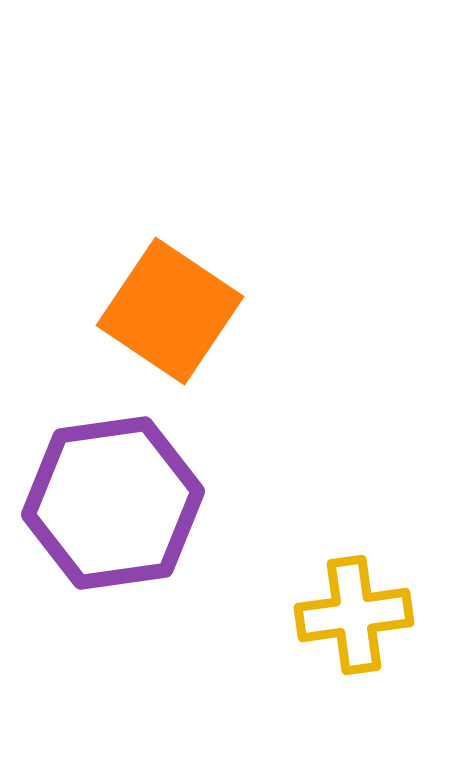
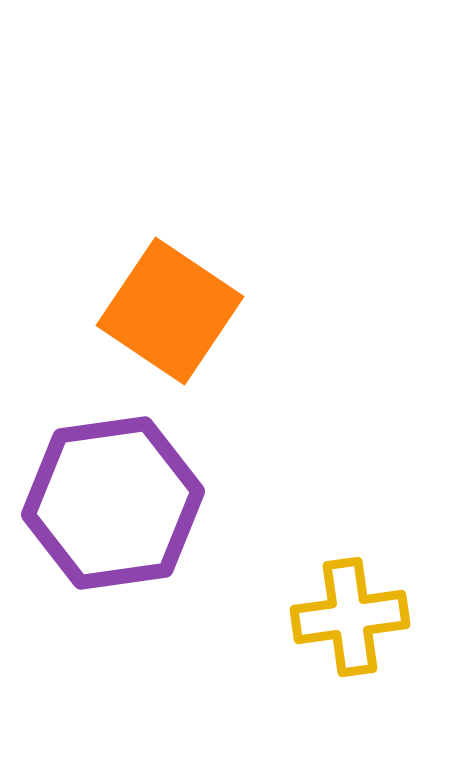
yellow cross: moved 4 px left, 2 px down
